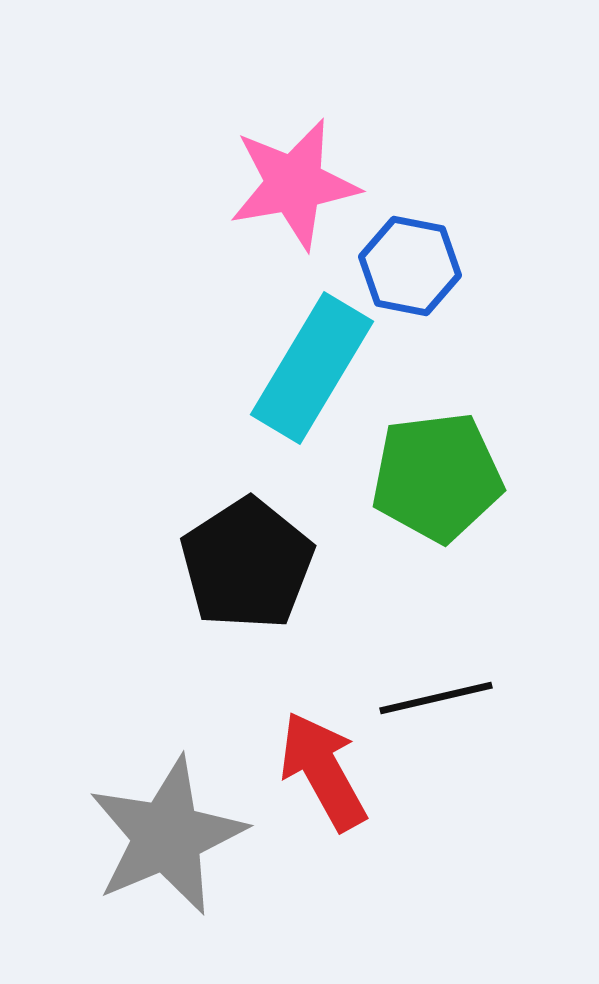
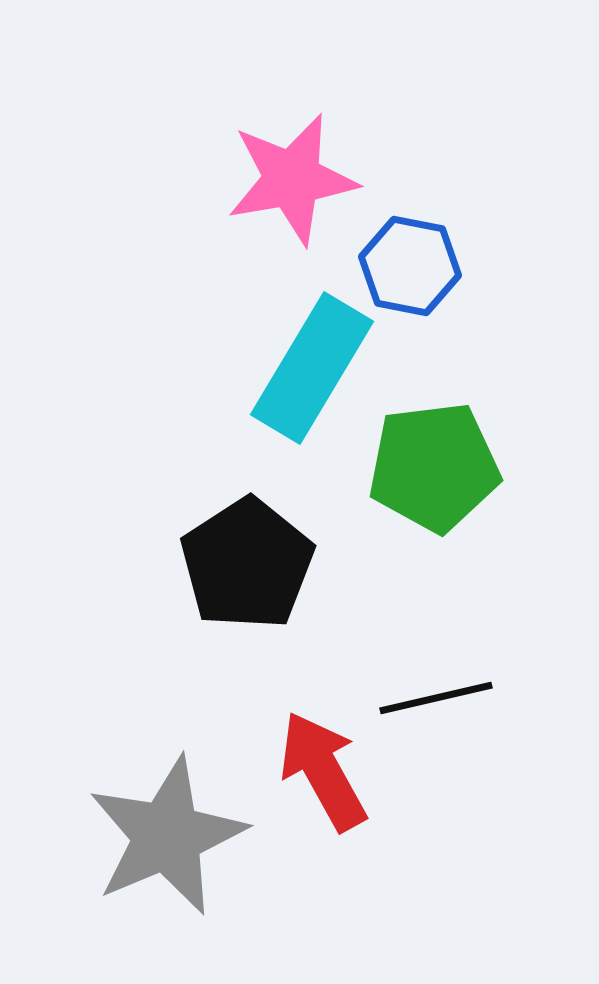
pink star: moved 2 px left, 5 px up
green pentagon: moved 3 px left, 10 px up
